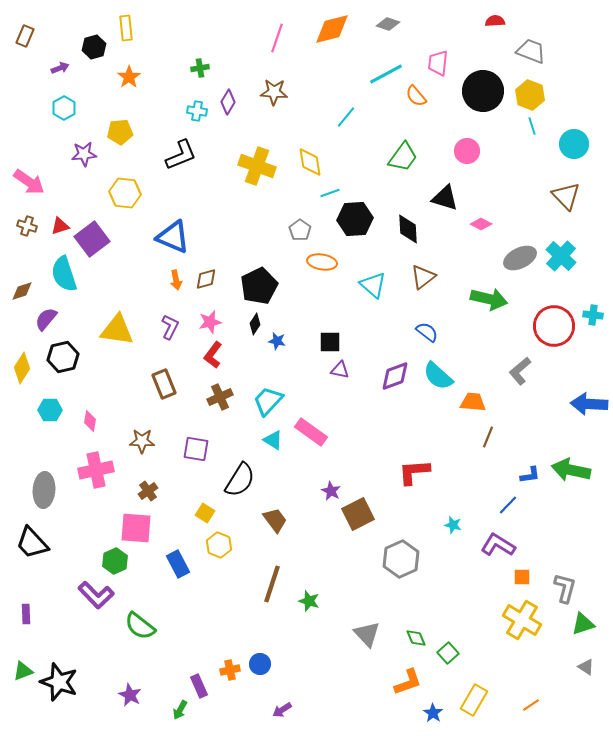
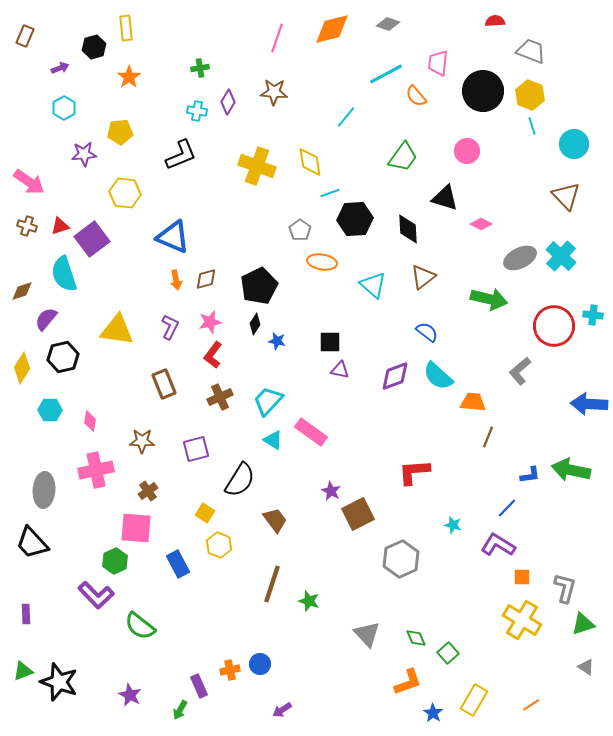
purple square at (196, 449): rotated 24 degrees counterclockwise
blue line at (508, 505): moved 1 px left, 3 px down
